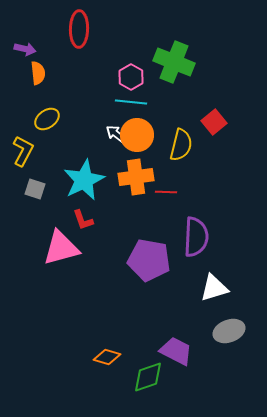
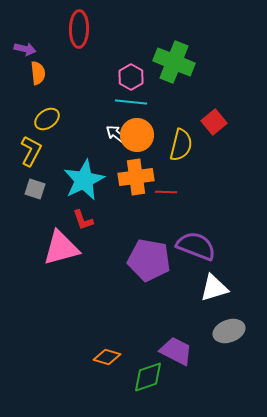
yellow L-shape: moved 8 px right
purple semicircle: moved 9 px down; rotated 72 degrees counterclockwise
